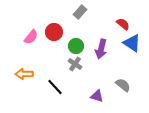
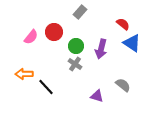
black line: moved 9 px left
